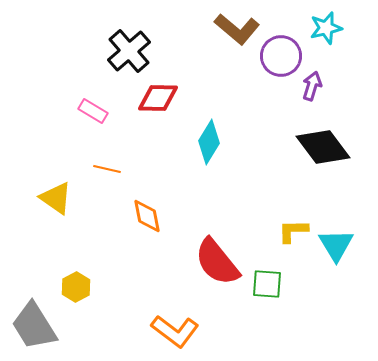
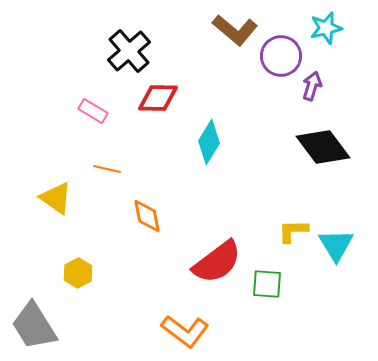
brown L-shape: moved 2 px left, 1 px down
red semicircle: rotated 88 degrees counterclockwise
yellow hexagon: moved 2 px right, 14 px up
orange L-shape: moved 10 px right
